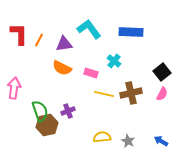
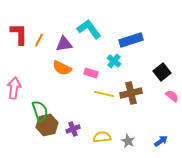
blue rectangle: moved 8 px down; rotated 20 degrees counterclockwise
pink semicircle: moved 10 px right, 2 px down; rotated 80 degrees counterclockwise
purple cross: moved 5 px right, 18 px down
blue arrow: rotated 112 degrees clockwise
